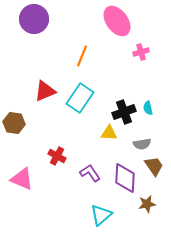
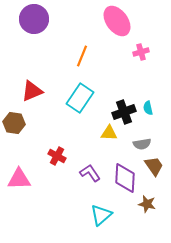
red triangle: moved 13 px left
pink triangle: moved 3 px left; rotated 25 degrees counterclockwise
brown star: rotated 24 degrees clockwise
